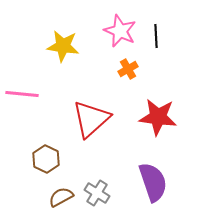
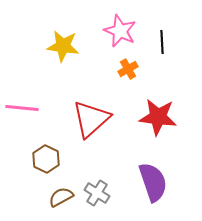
black line: moved 6 px right, 6 px down
pink line: moved 14 px down
